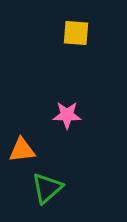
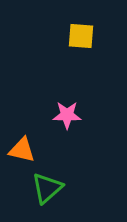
yellow square: moved 5 px right, 3 px down
orange triangle: rotated 20 degrees clockwise
